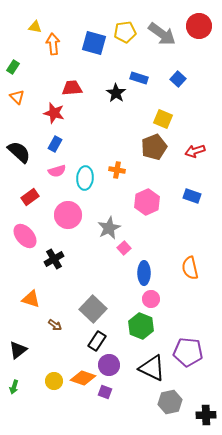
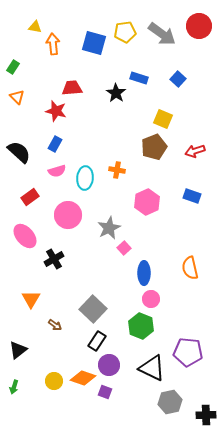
red star at (54, 113): moved 2 px right, 2 px up
orange triangle at (31, 299): rotated 42 degrees clockwise
